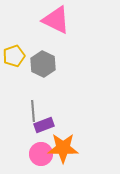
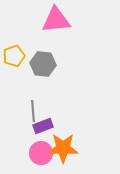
pink triangle: rotated 32 degrees counterclockwise
gray hexagon: rotated 20 degrees counterclockwise
purple rectangle: moved 1 px left, 1 px down
pink circle: moved 1 px up
